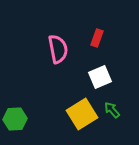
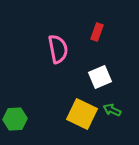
red rectangle: moved 6 px up
green arrow: rotated 24 degrees counterclockwise
yellow square: rotated 32 degrees counterclockwise
